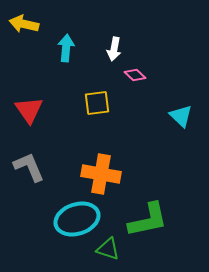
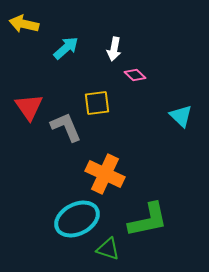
cyan arrow: rotated 44 degrees clockwise
red triangle: moved 3 px up
gray L-shape: moved 37 px right, 40 px up
orange cross: moved 4 px right; rotated 15 degrees clockwise
cyan ellipse: rotated 9 degrees counterclockwise
